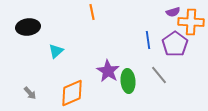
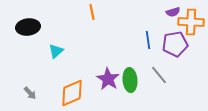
purple pentagon: rotated 25 degrees clockwise
purple star: moved 8 px down
green ellipse: moved 2 px right, 1 px up
